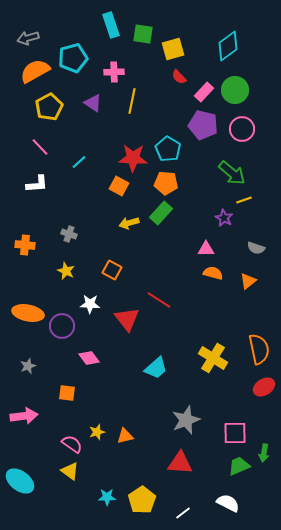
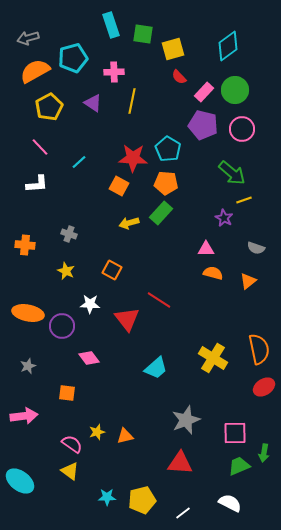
yellow pentagon at (142, 500): rotated 20 degrees clockwise
white semicircle at (228, 503): moved 2 px right
